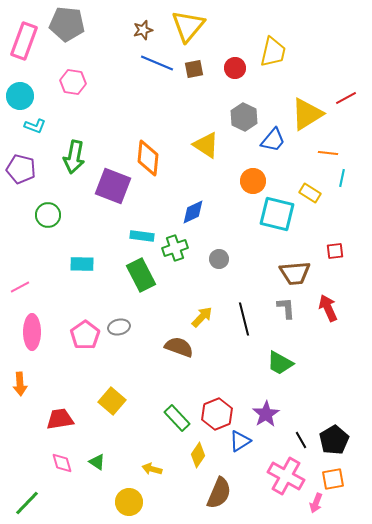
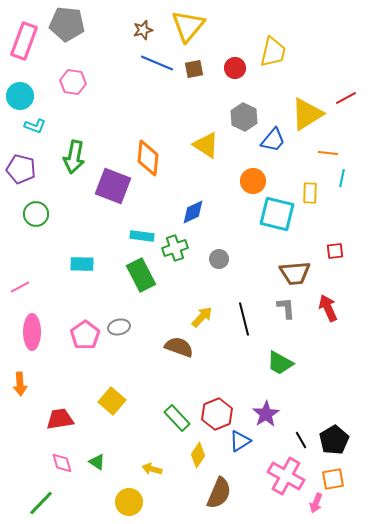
yellow rectangle at (310, 193): rotated 60 degrees clockwise
green circle at (48, 215): moved 12 px left, 1 px up
green line at (27, 503): moved 14 px right
